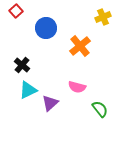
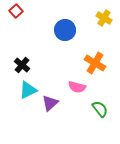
yellow cross: moved 1 px right, 1 px down; rotated 35 degrees counterclockwise
blue circle: moved 19 px right, 2 px down
orange cross: moved 15 px right, 17 px down; rotated 20 degrees counterclockwise
